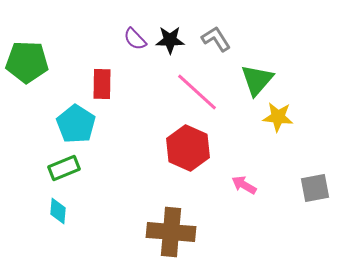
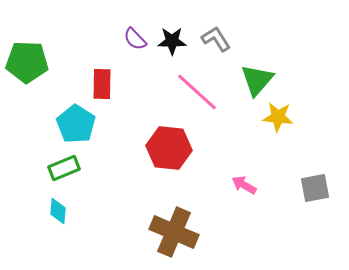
black star: moved 2 px right, 1 px down
red hexagon: moved 19 px left; rotated 18 degrees counterclockwise
brown cross: moved 3 px right; rotated 18 degrees clockwise
